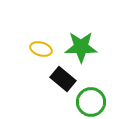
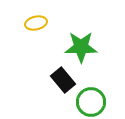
yellow ellipse: moved 5 px left, 26 px up; rotated 30 degrees counterclockwise
black rectangle: moved 1 px down; rotated 10 degrees clockwise
